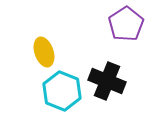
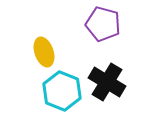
purple pentagon: moved 23 px left; rotated 24 degrees counterclockwise
black cross: moved 1 px down; rotated 9 degrees clockwise
